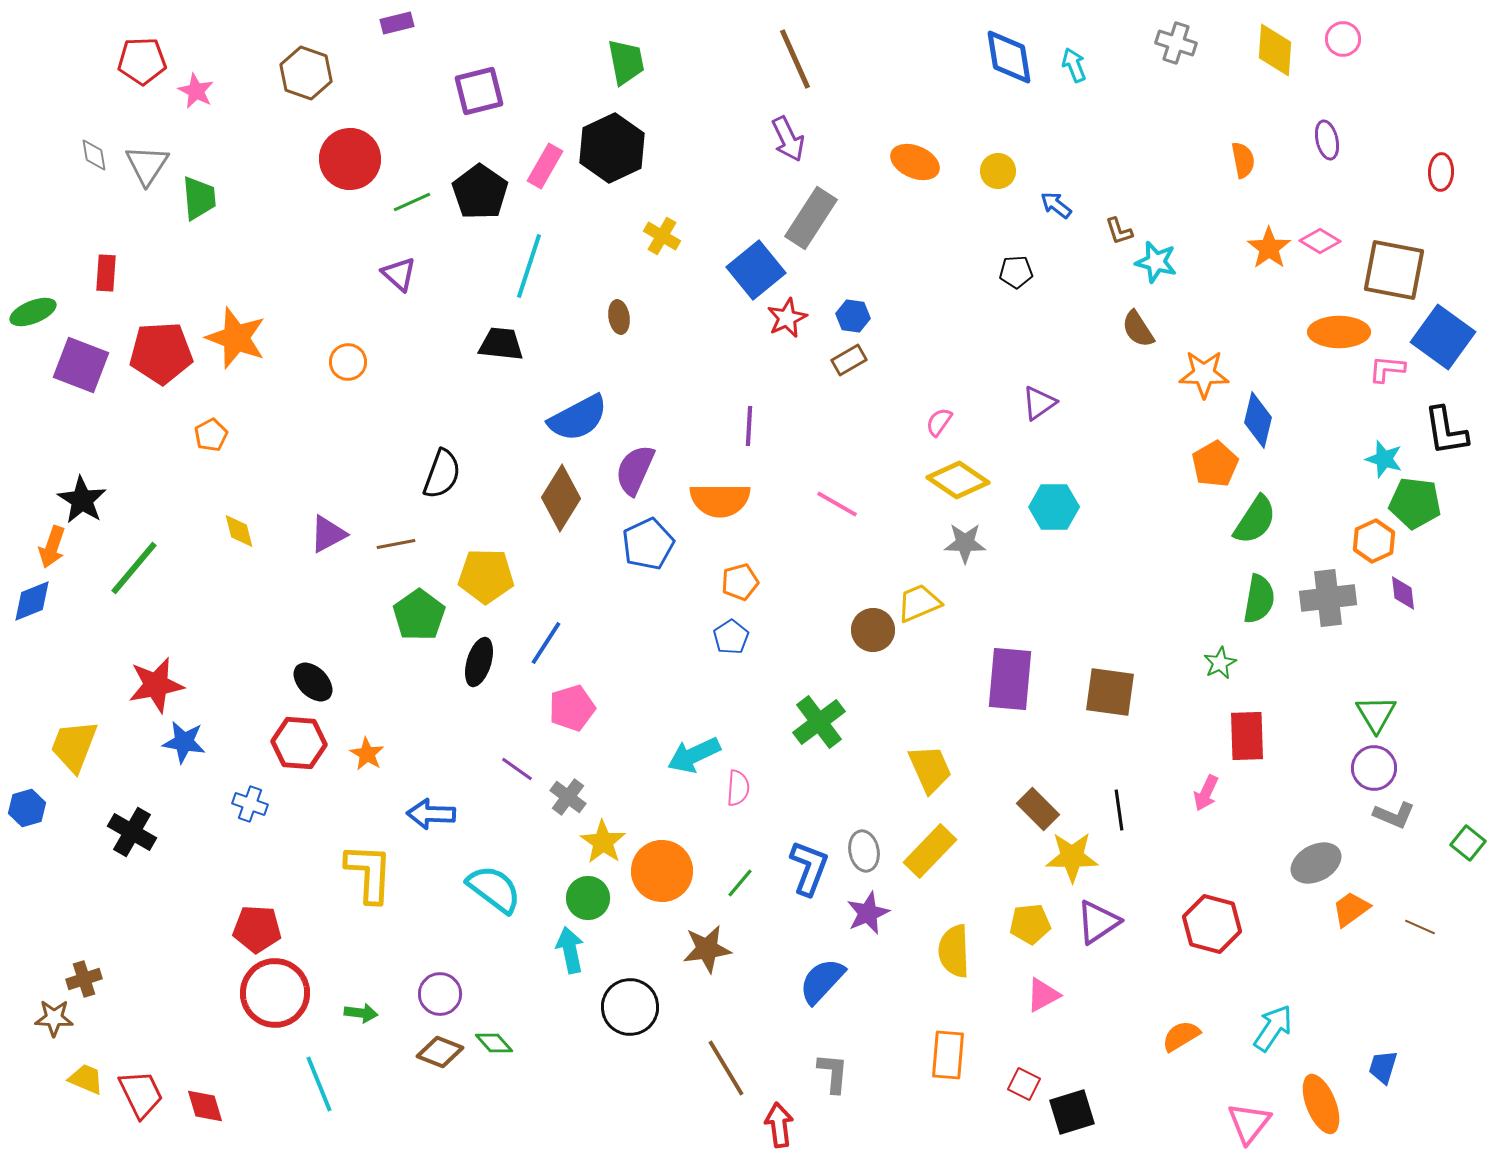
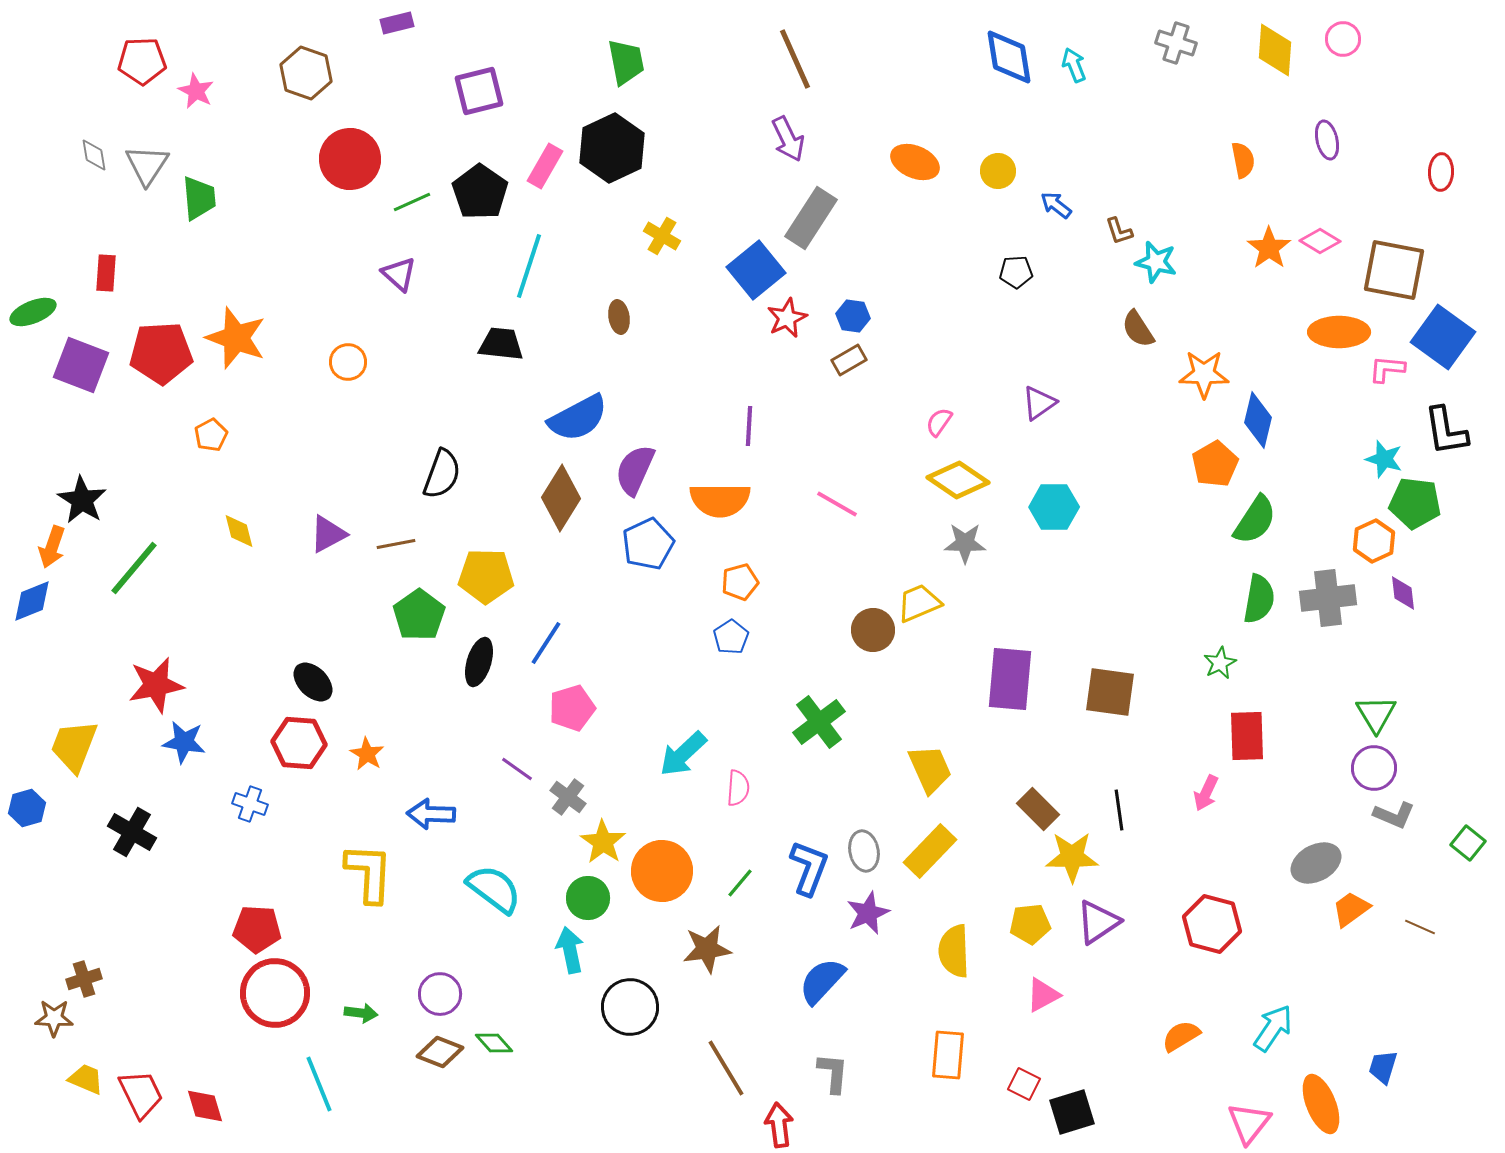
cyan arrow at (694, 755): moved 11 px left, 1 px up; rotated 18 degrees counterclockwise
